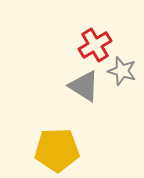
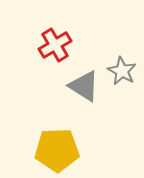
red cross: moved 40 px left
gray star: rotated 12 degrees clockwise
